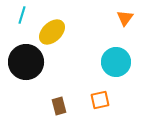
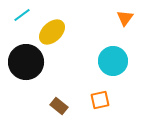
cyan line: rotated 36 degrees clockwise
cyan circle: moved 3 px left, 1 px up
brown rectangle: rotated 36 degrees counterclockwise
